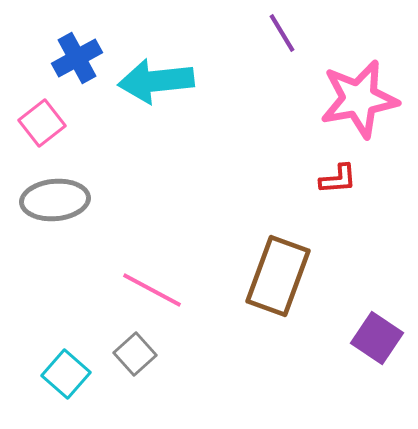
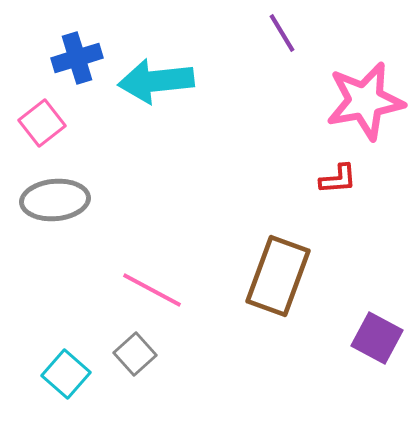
blue cross: rotated 12 degrees clockwise
pink star: moved 6 px right, 2 px down
purple square: rotated 6 degrees counterclockwise
